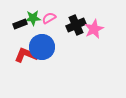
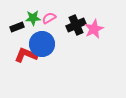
black rectangle: moved 3 px left, 3 px down
blue circle: moved 3 px up
